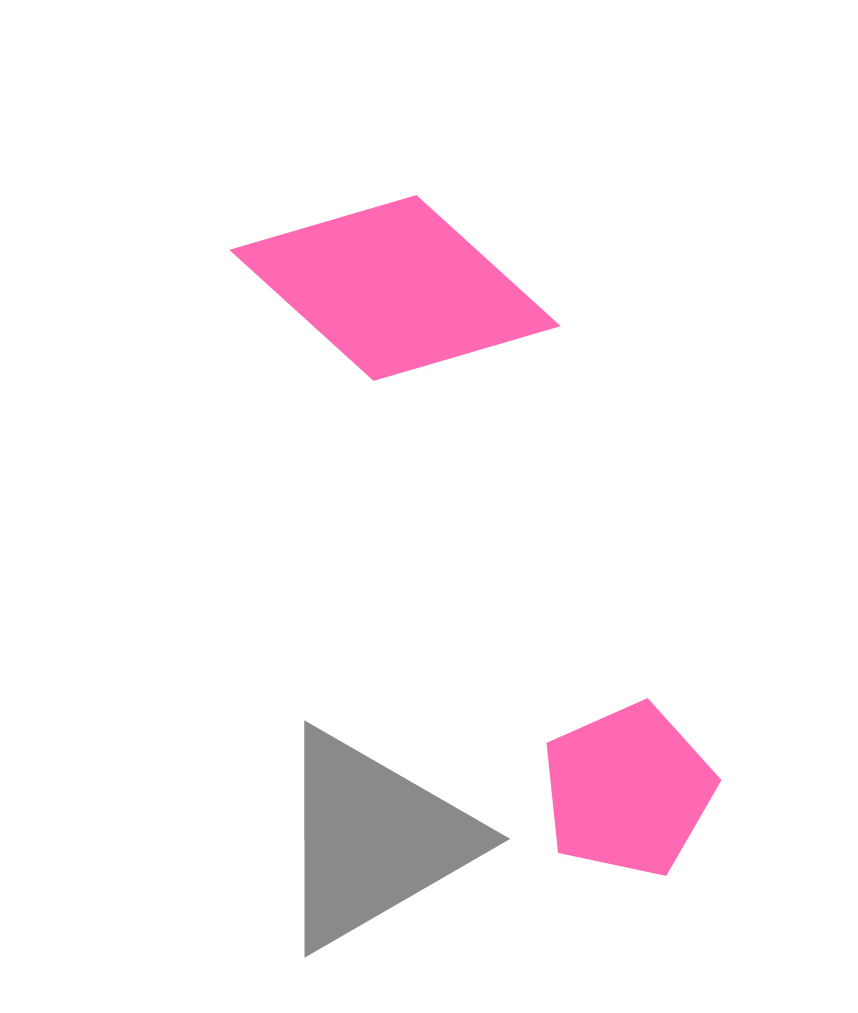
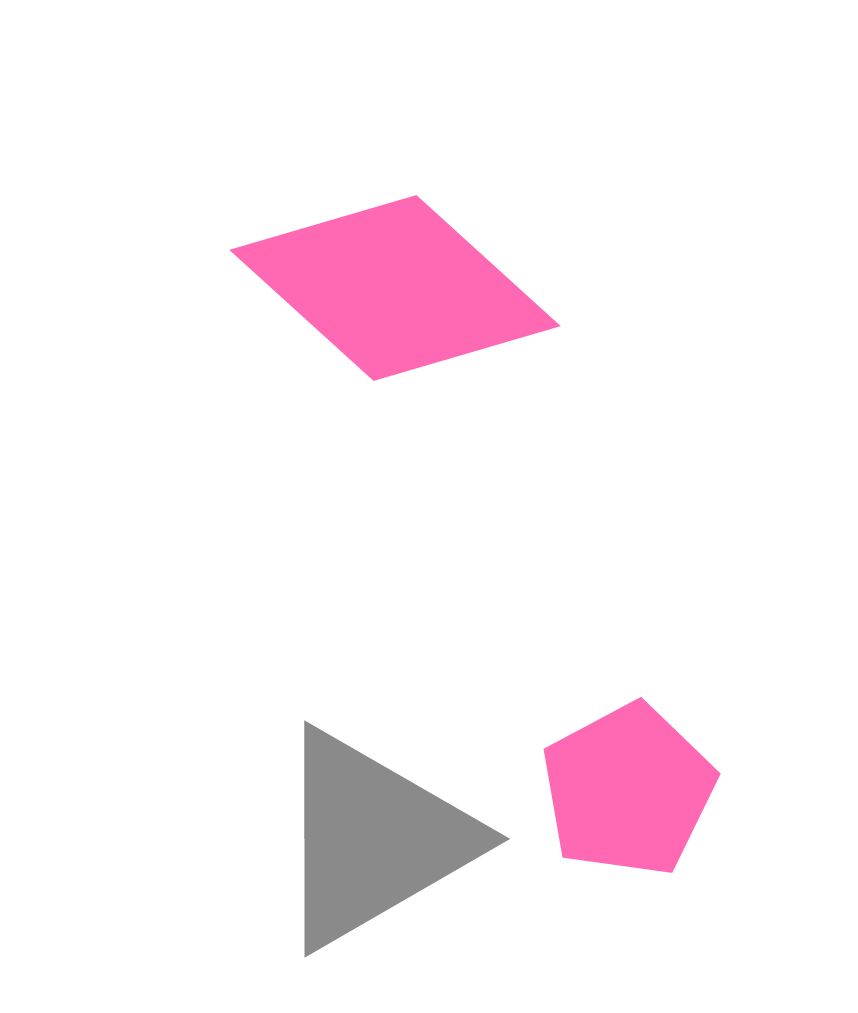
pink pentagon: rotated 4 degrees counterclockwise
